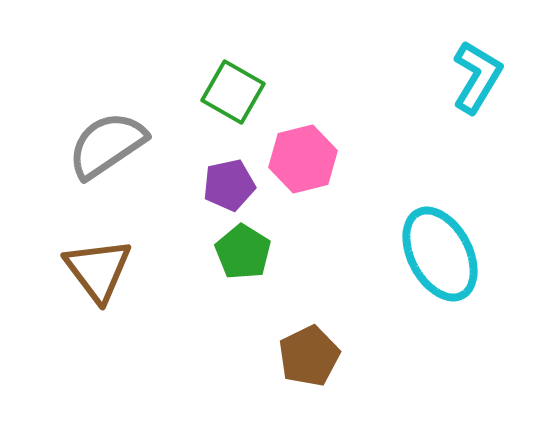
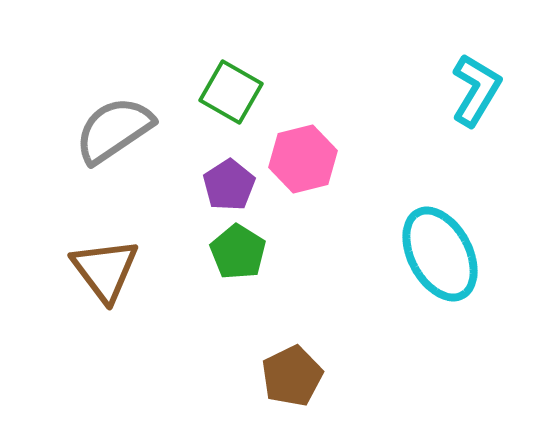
cyan L-shape: moved 1 px left, 13 px down
green square: moved 2 px left
gray semicircle: moved 7 px right, 15 px up
purple pentagon: rotated 21 degrees counterclockwise
green pentagon: moved 5 px left
brown triangle: moved 7 px right
brown pentagon: moved 17 px left, 20 px down
